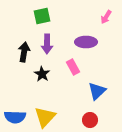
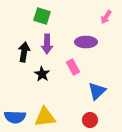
green square: rotated 30 degrees clockwise
yellow triangle: rotated 40 degrees clockwise
